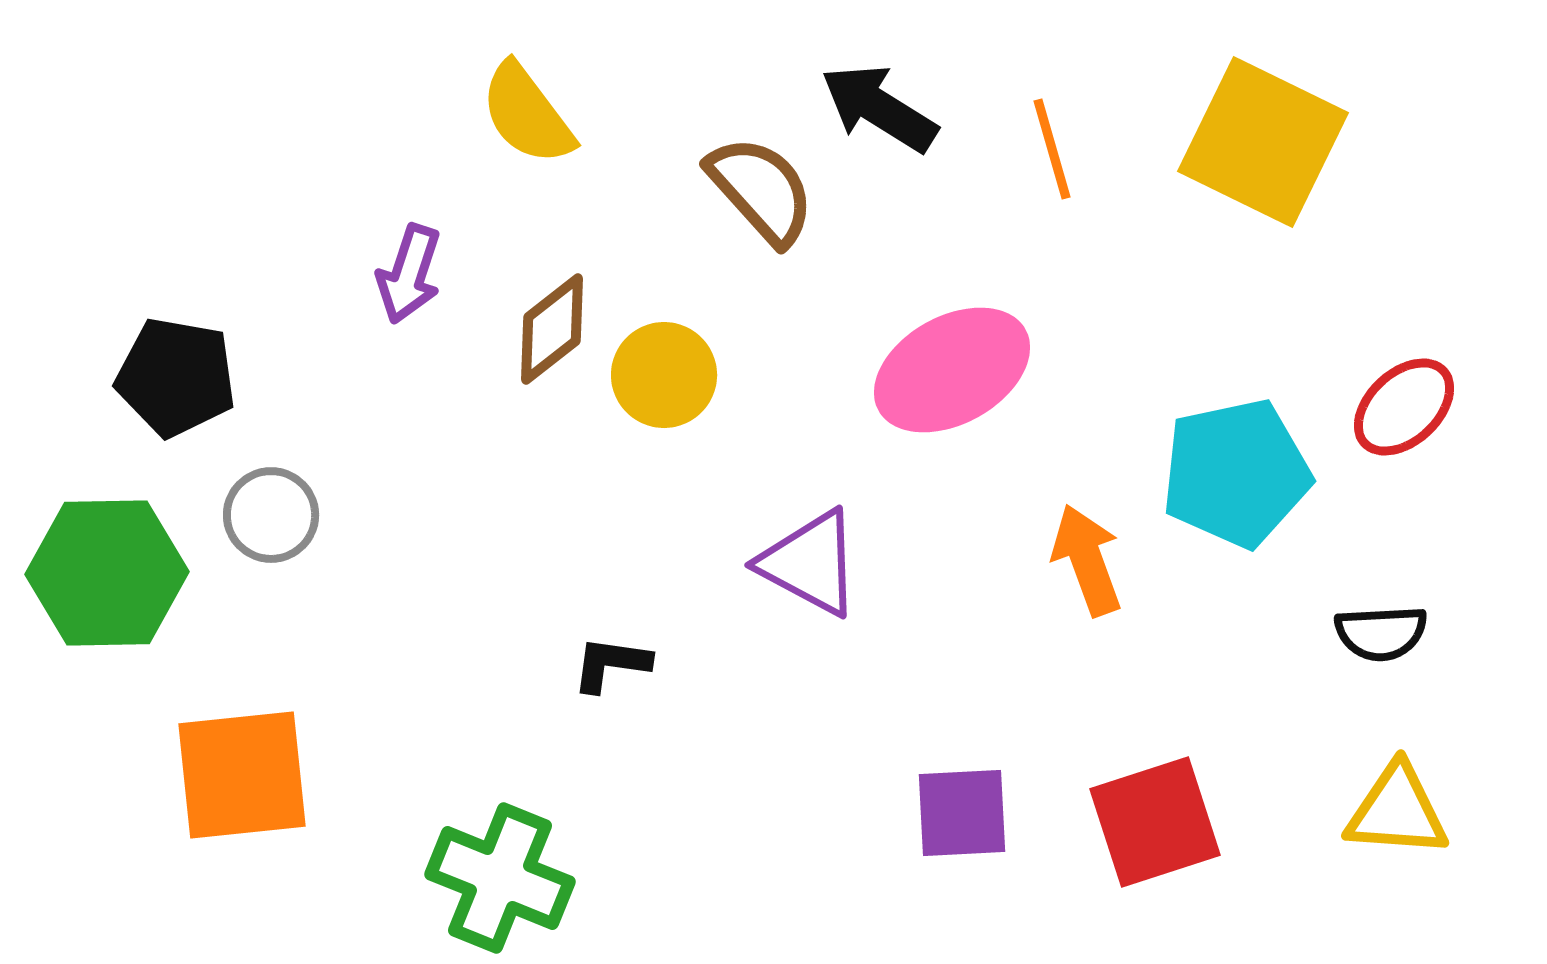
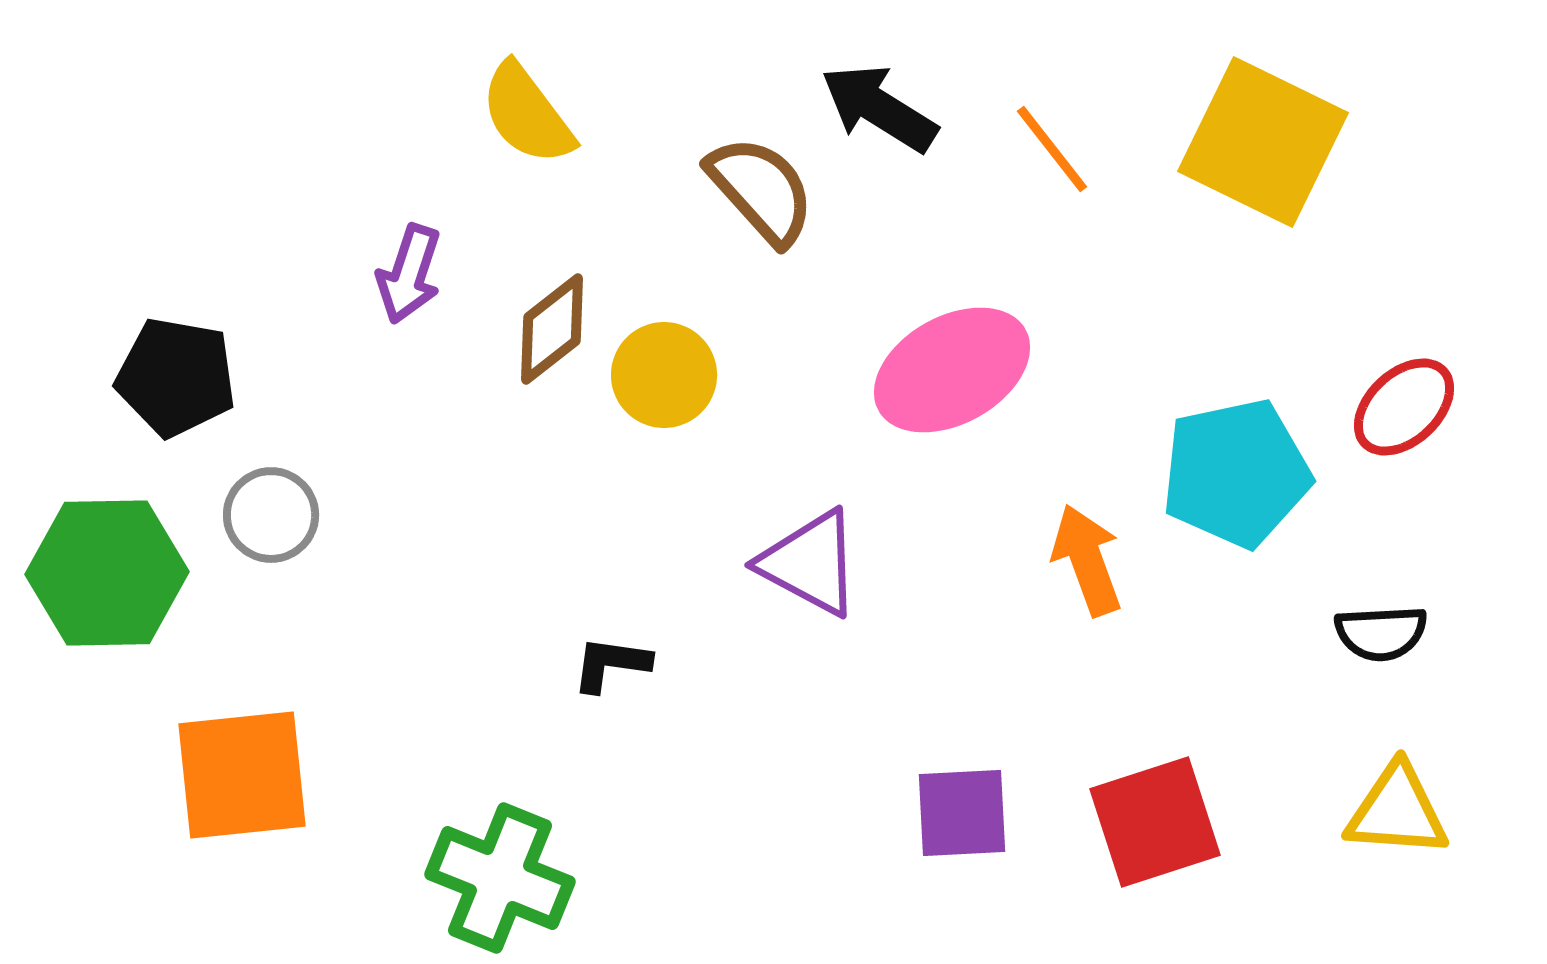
orange line: rotated 22 degrees counterclockwise
